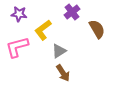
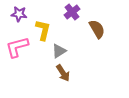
yellow L-shape: rotated 140 degrees clockwise
